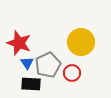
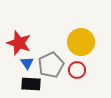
gray pentagon: moved 3 px right
red circle: moved 5 px right, 3 px up
